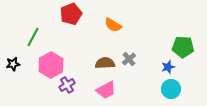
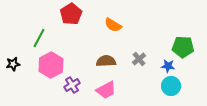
red pentagon: rotated 10 degrees counterclockwise
green line: moved 6 px right, 1 px down
gray cross: moved 10 px right
brown semicircle: moved 1 px right, 2 px up
blue star: moved 1 px up; rotated 24 degrees clockwise
purple cross: moved 5 px right
cyan circle: moved 3 px up
